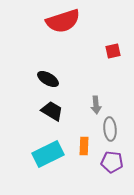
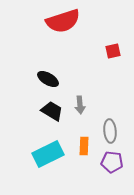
gray arrow: moved 16 px left
gray ellipse: moved 2 px down
